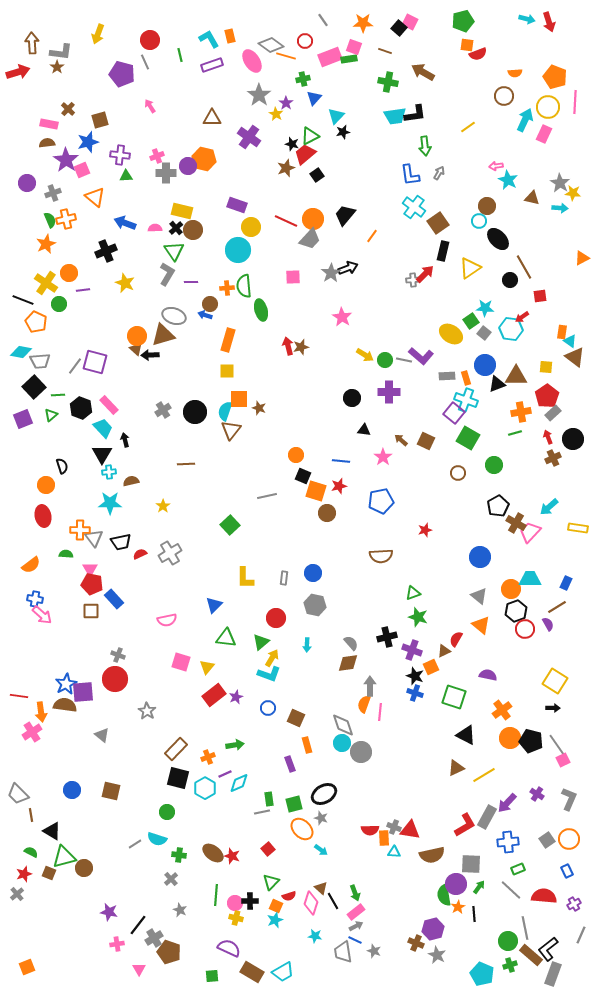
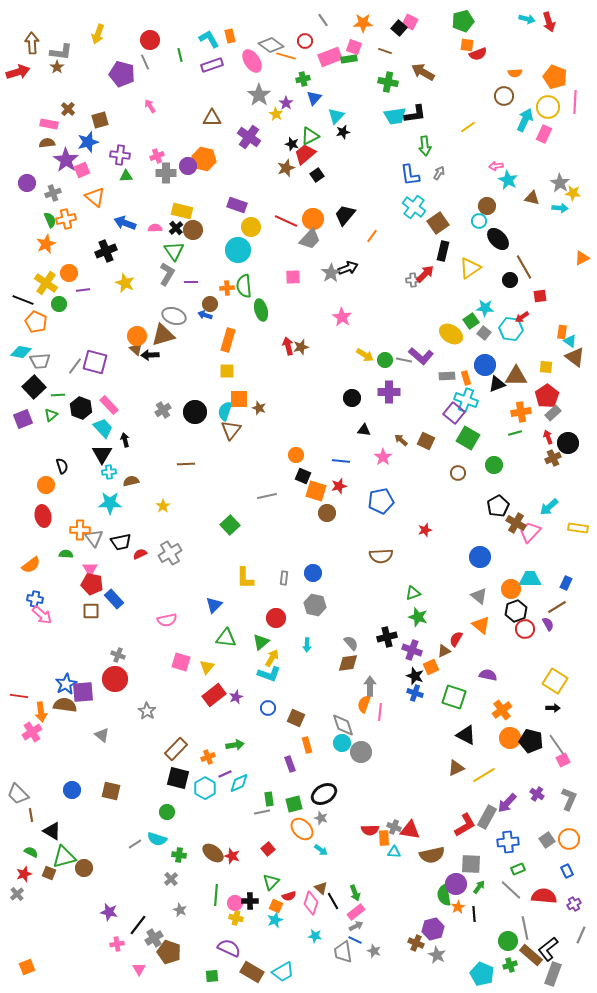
black circle at (573, 439): moved 5 px left, 4 px down
